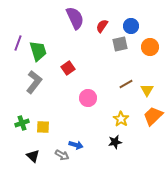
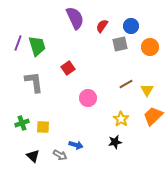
green trapezoid: moved 1 px left, 5 px up
gray L-shape: rotated 45 degrees counterclockwise
gray arrow: moved 2 px left
